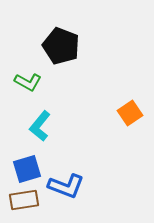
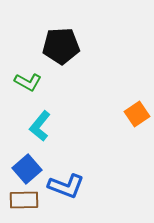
black pentagon: rotated 24 degrees counterclockwise
orange square: moved 7 px right, 1 px down
blue square: rotated 24 degrees counterclockwise
brown rectangle: rotated 8 degrees clockwise
